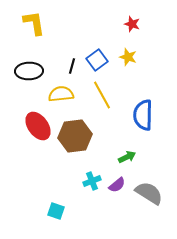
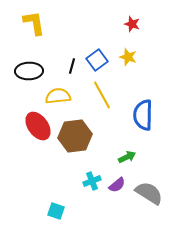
yellow semicircle: moved 3 px left, 2 px down
